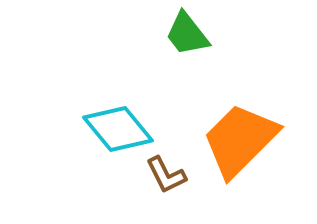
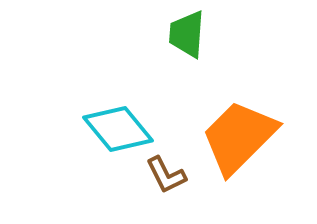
green trapezoid: rotated 42 degrees clockwise
orange trapezoid: moved 1 px left, 3 px up
